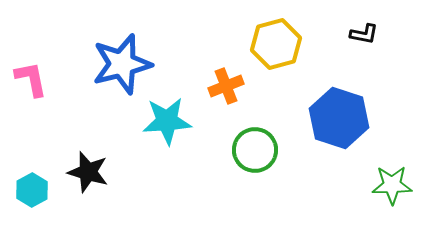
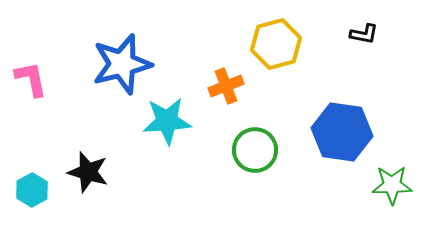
blue hexagon: moved 3 px right, 14 px down; rotated 10 degrees counterclockwise
